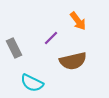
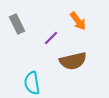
gray rectangle: moved 3 px right, 24 px up
cyan semicircle: rotated 55 degrees clockwise
